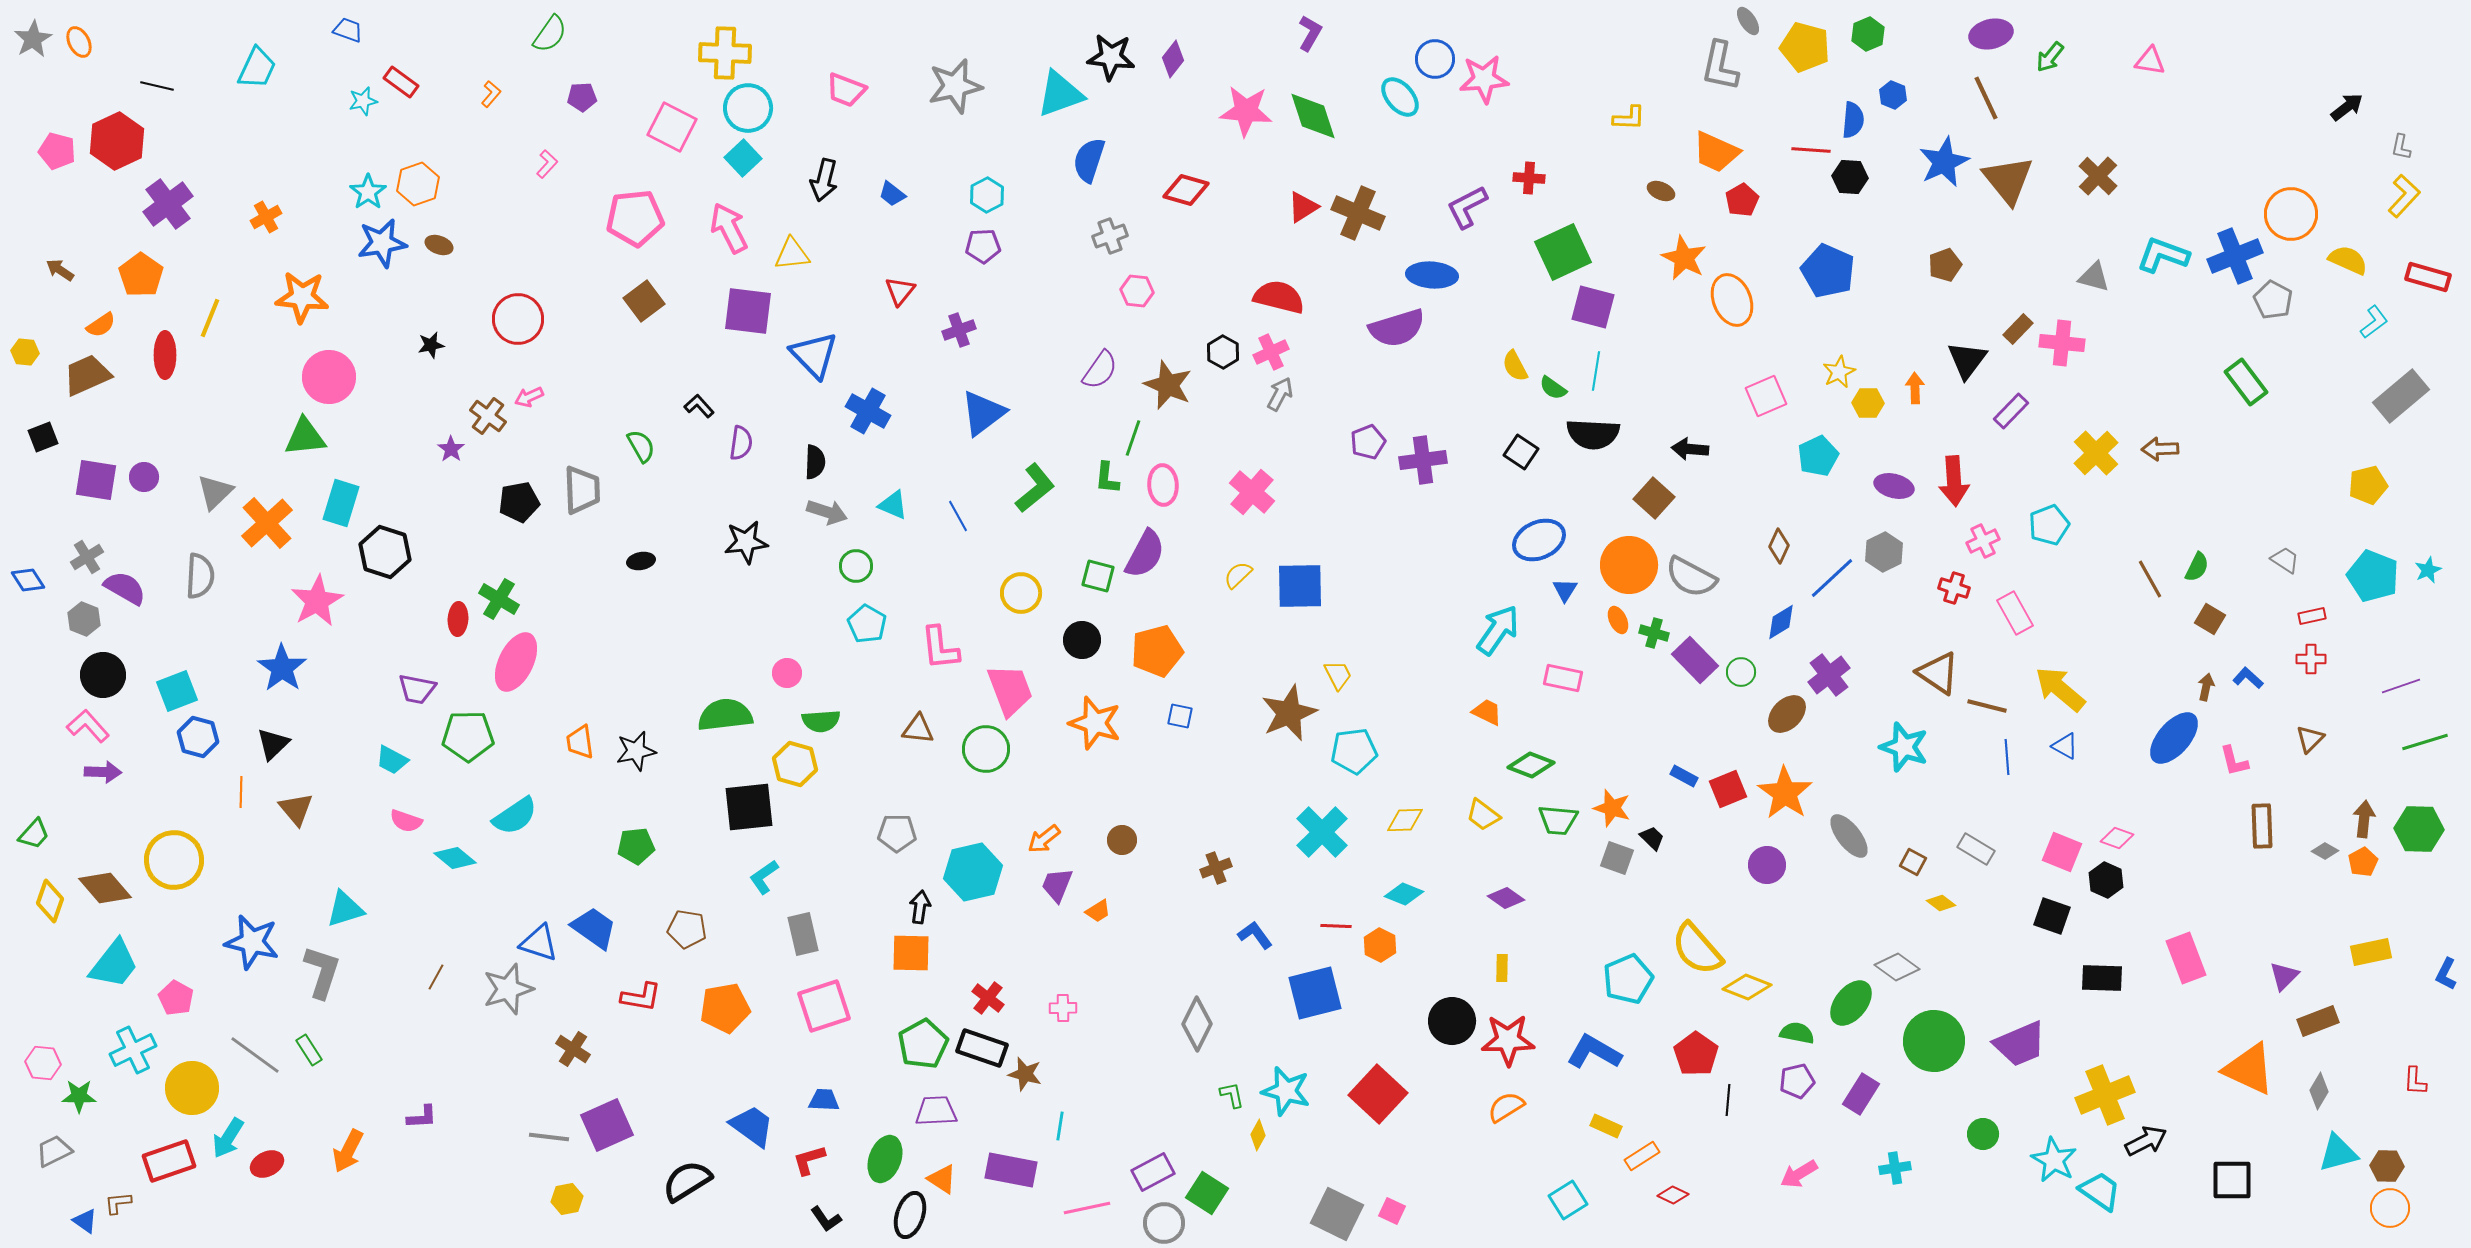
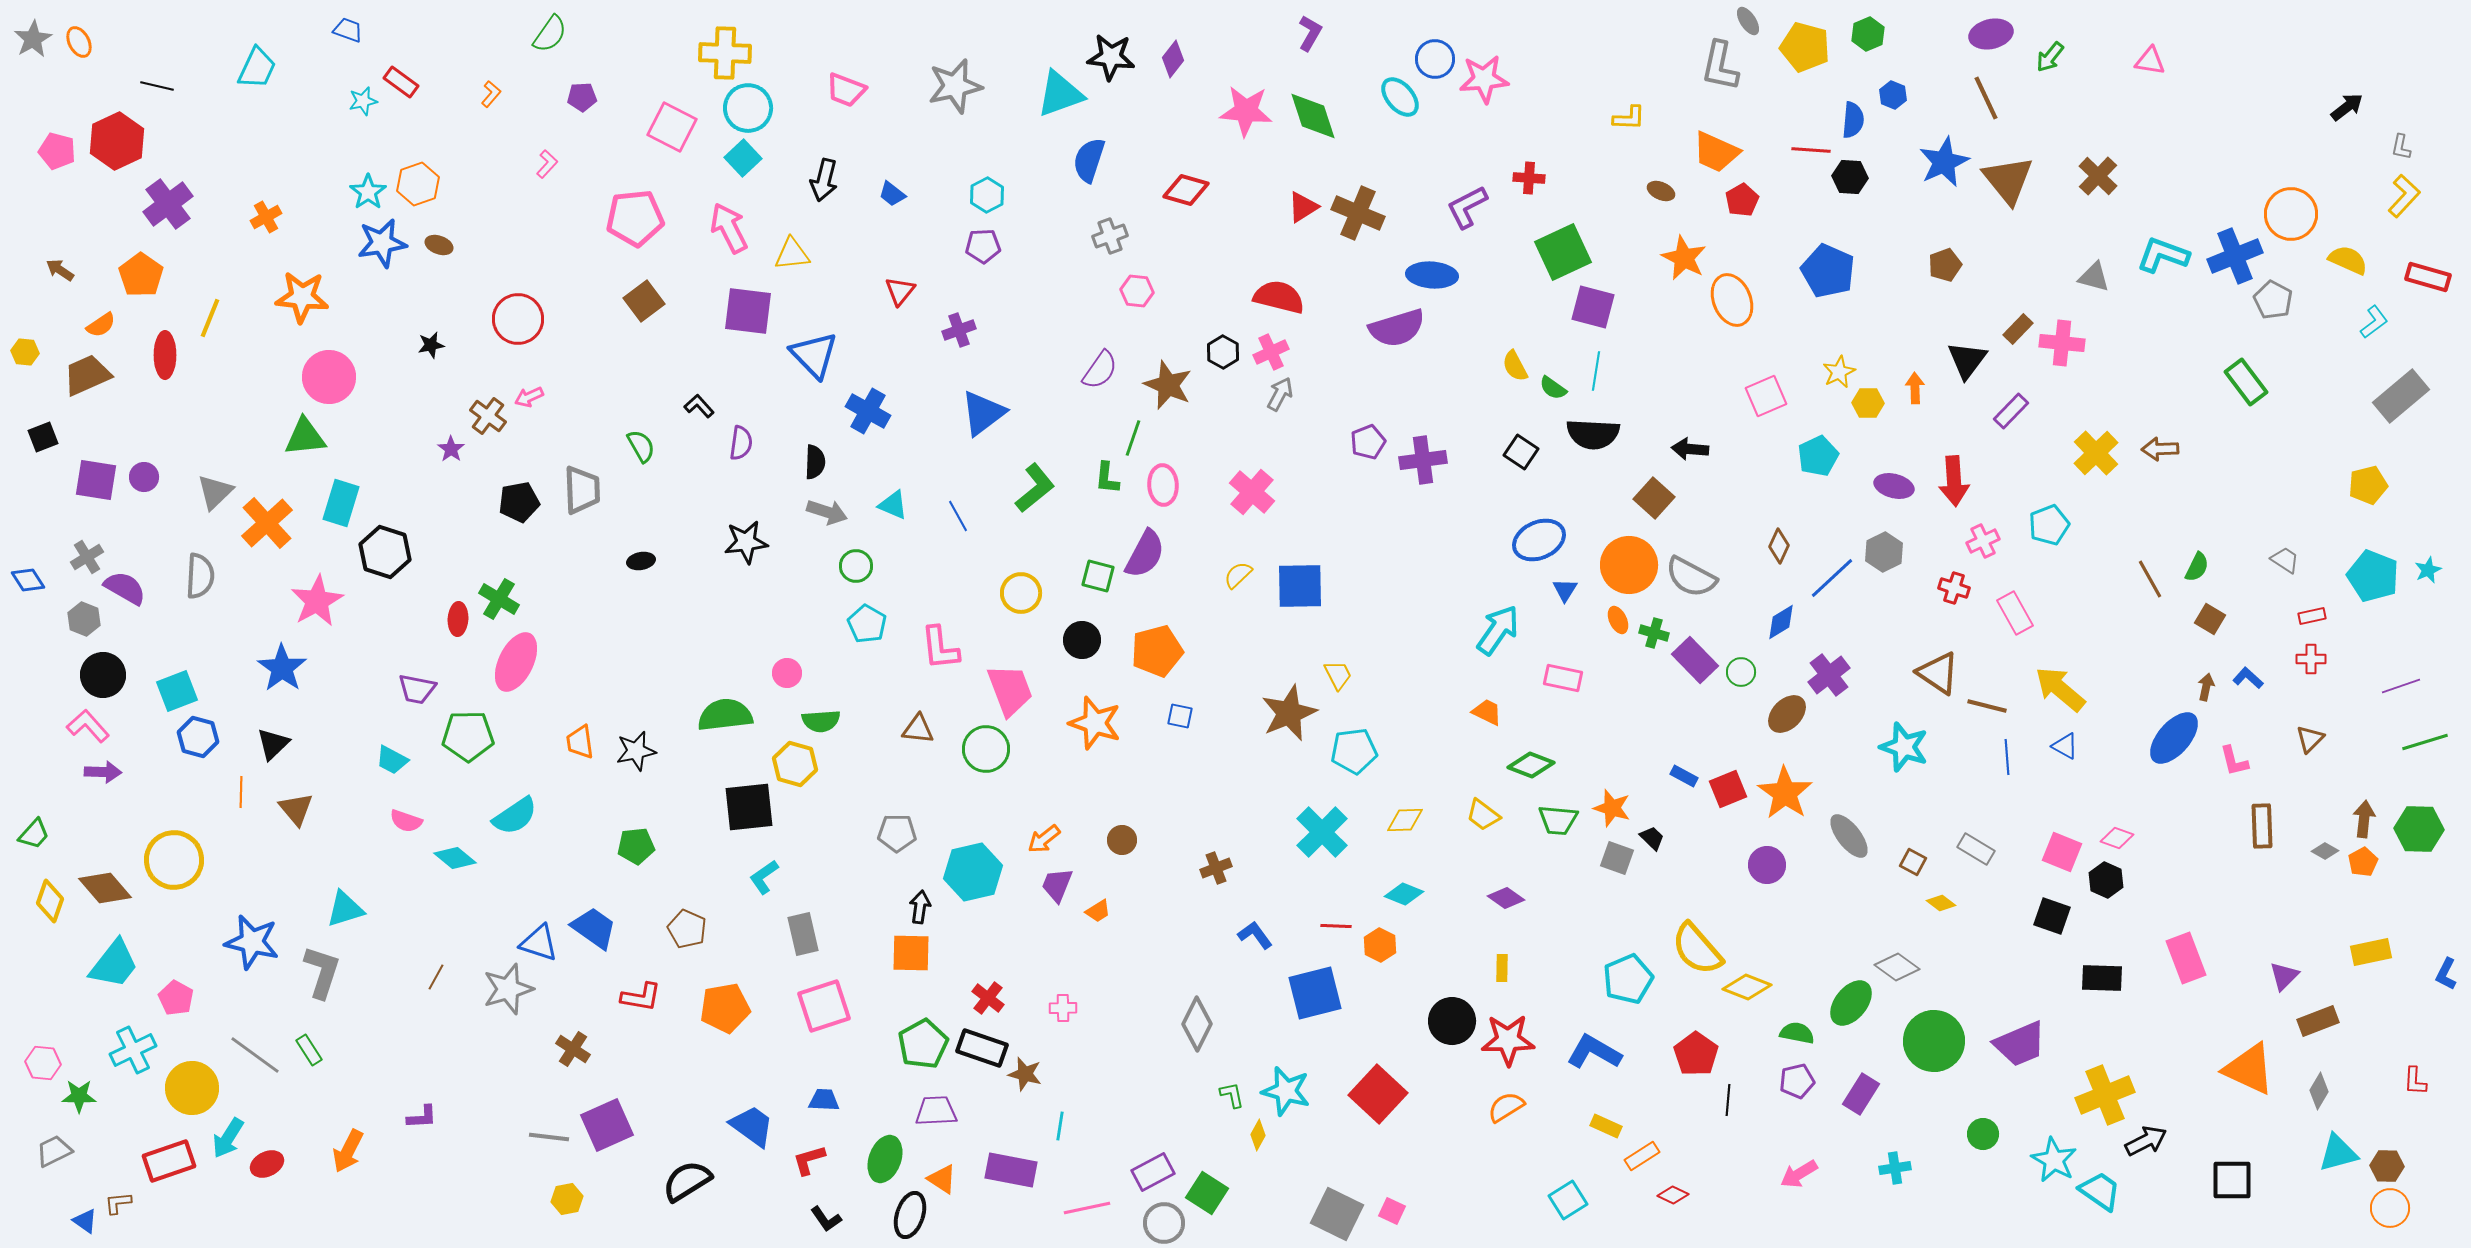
brown pentagon at (687, 929): rotated 15 degrees clockwise
